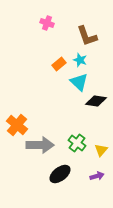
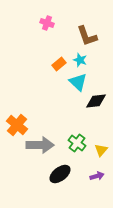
cyan triangle: moved 1 px left
black diamond: rotated 15 degrees counterclockwise
